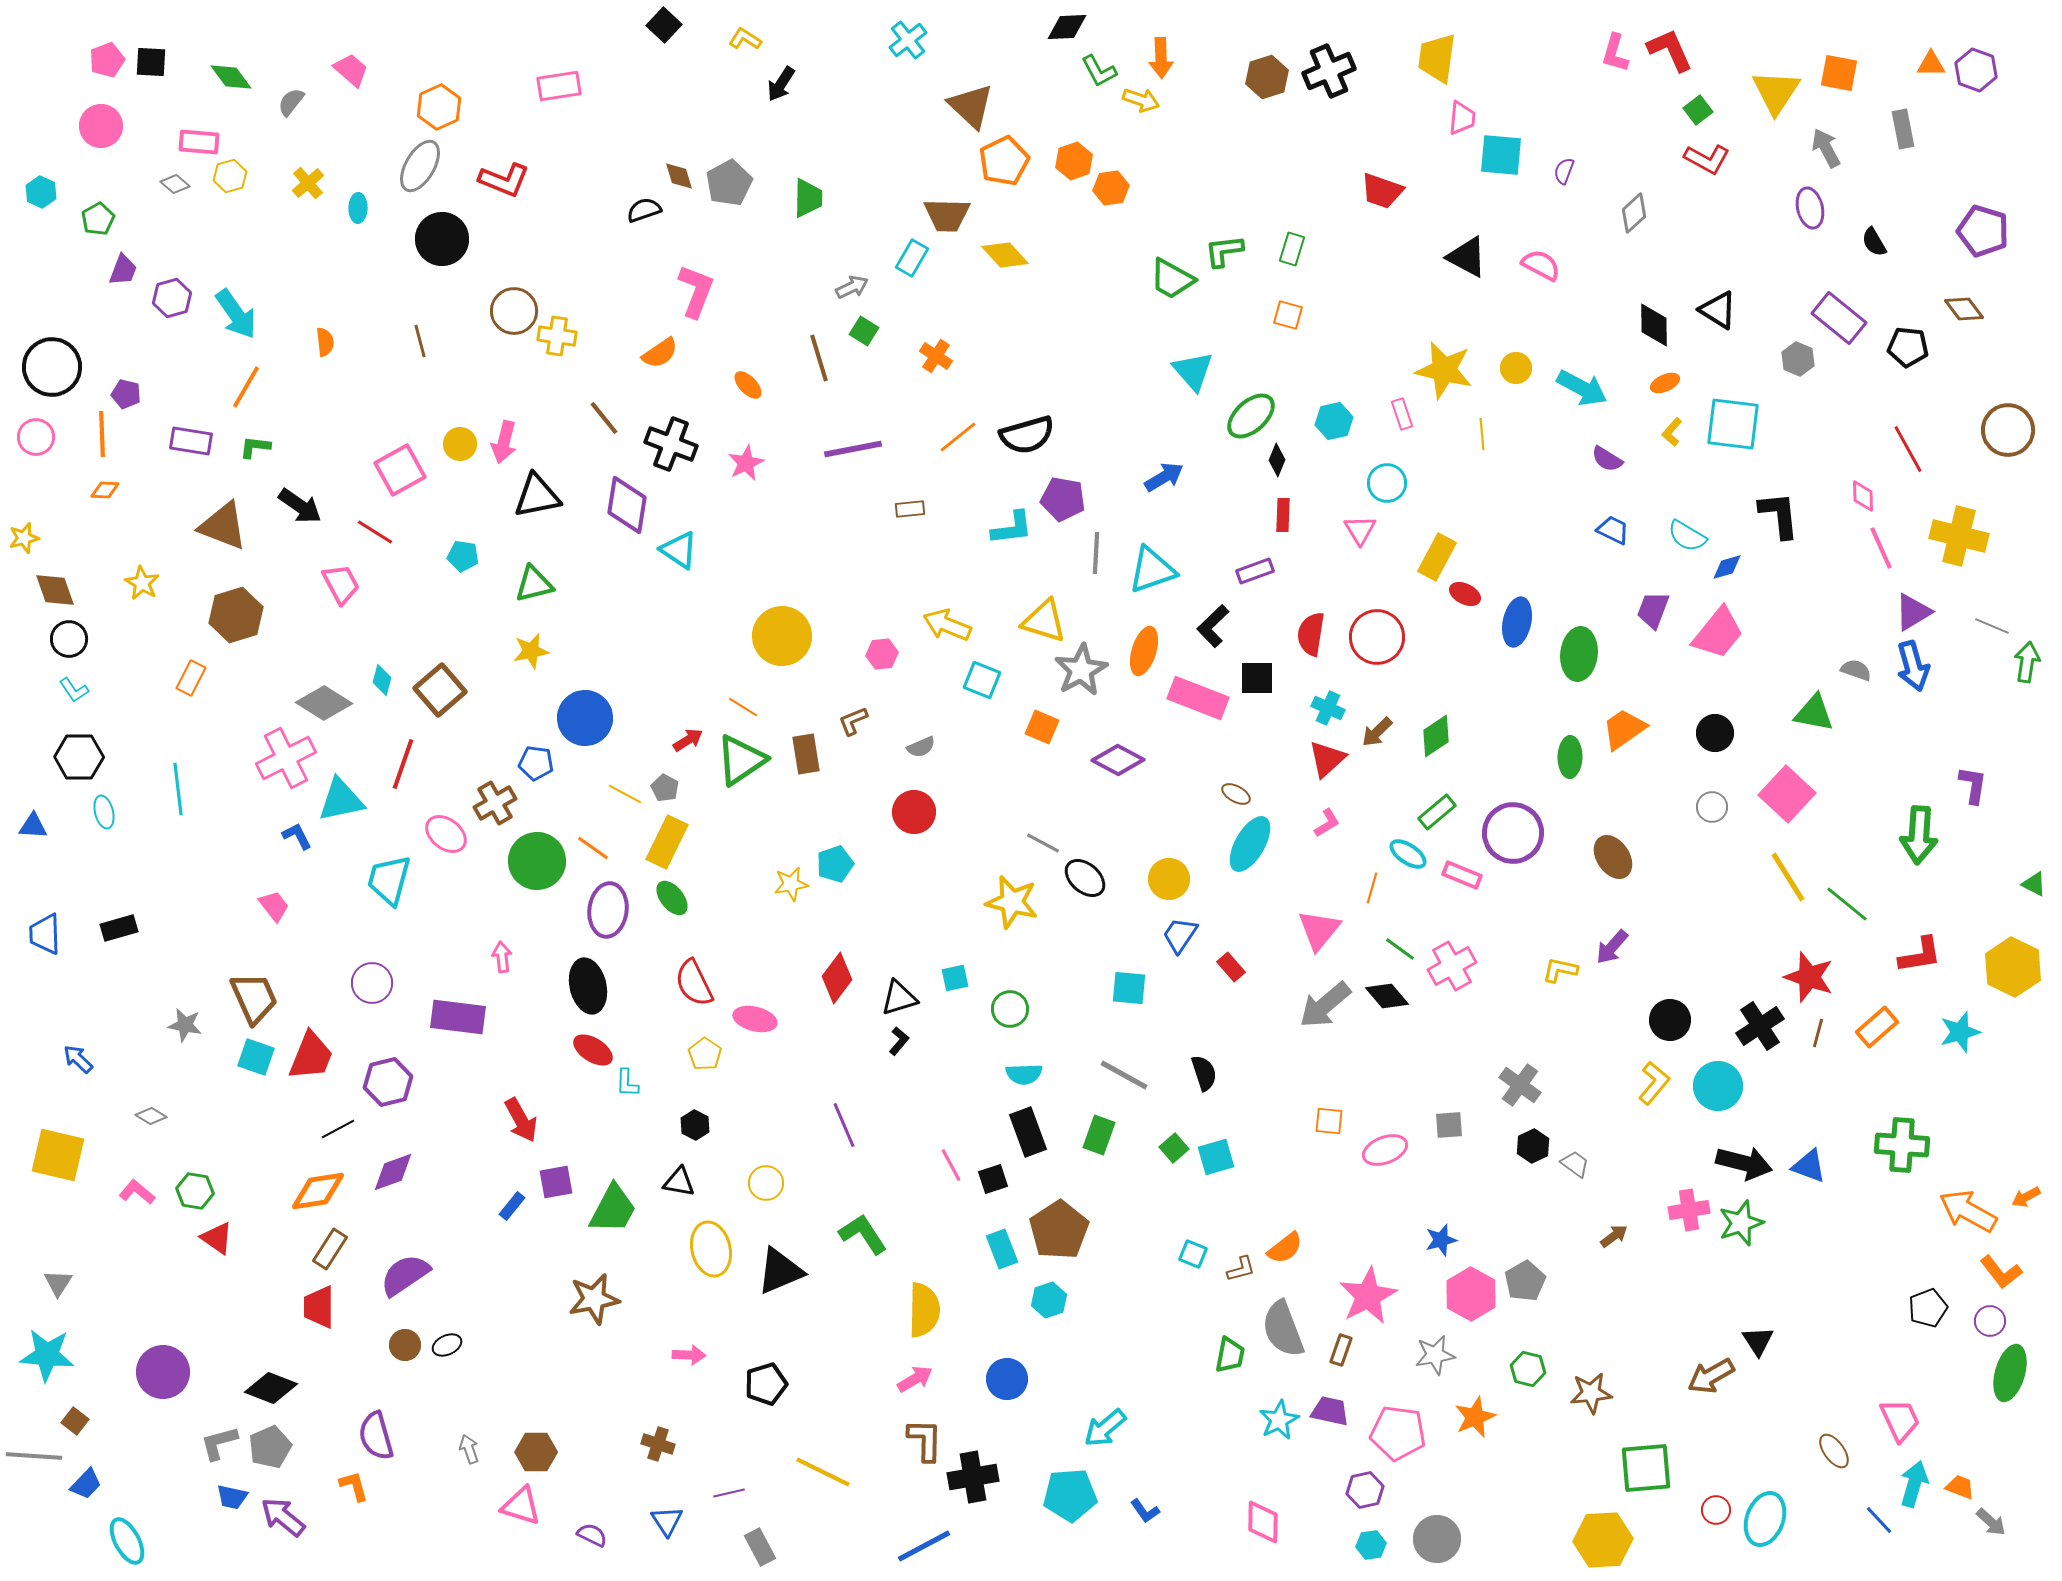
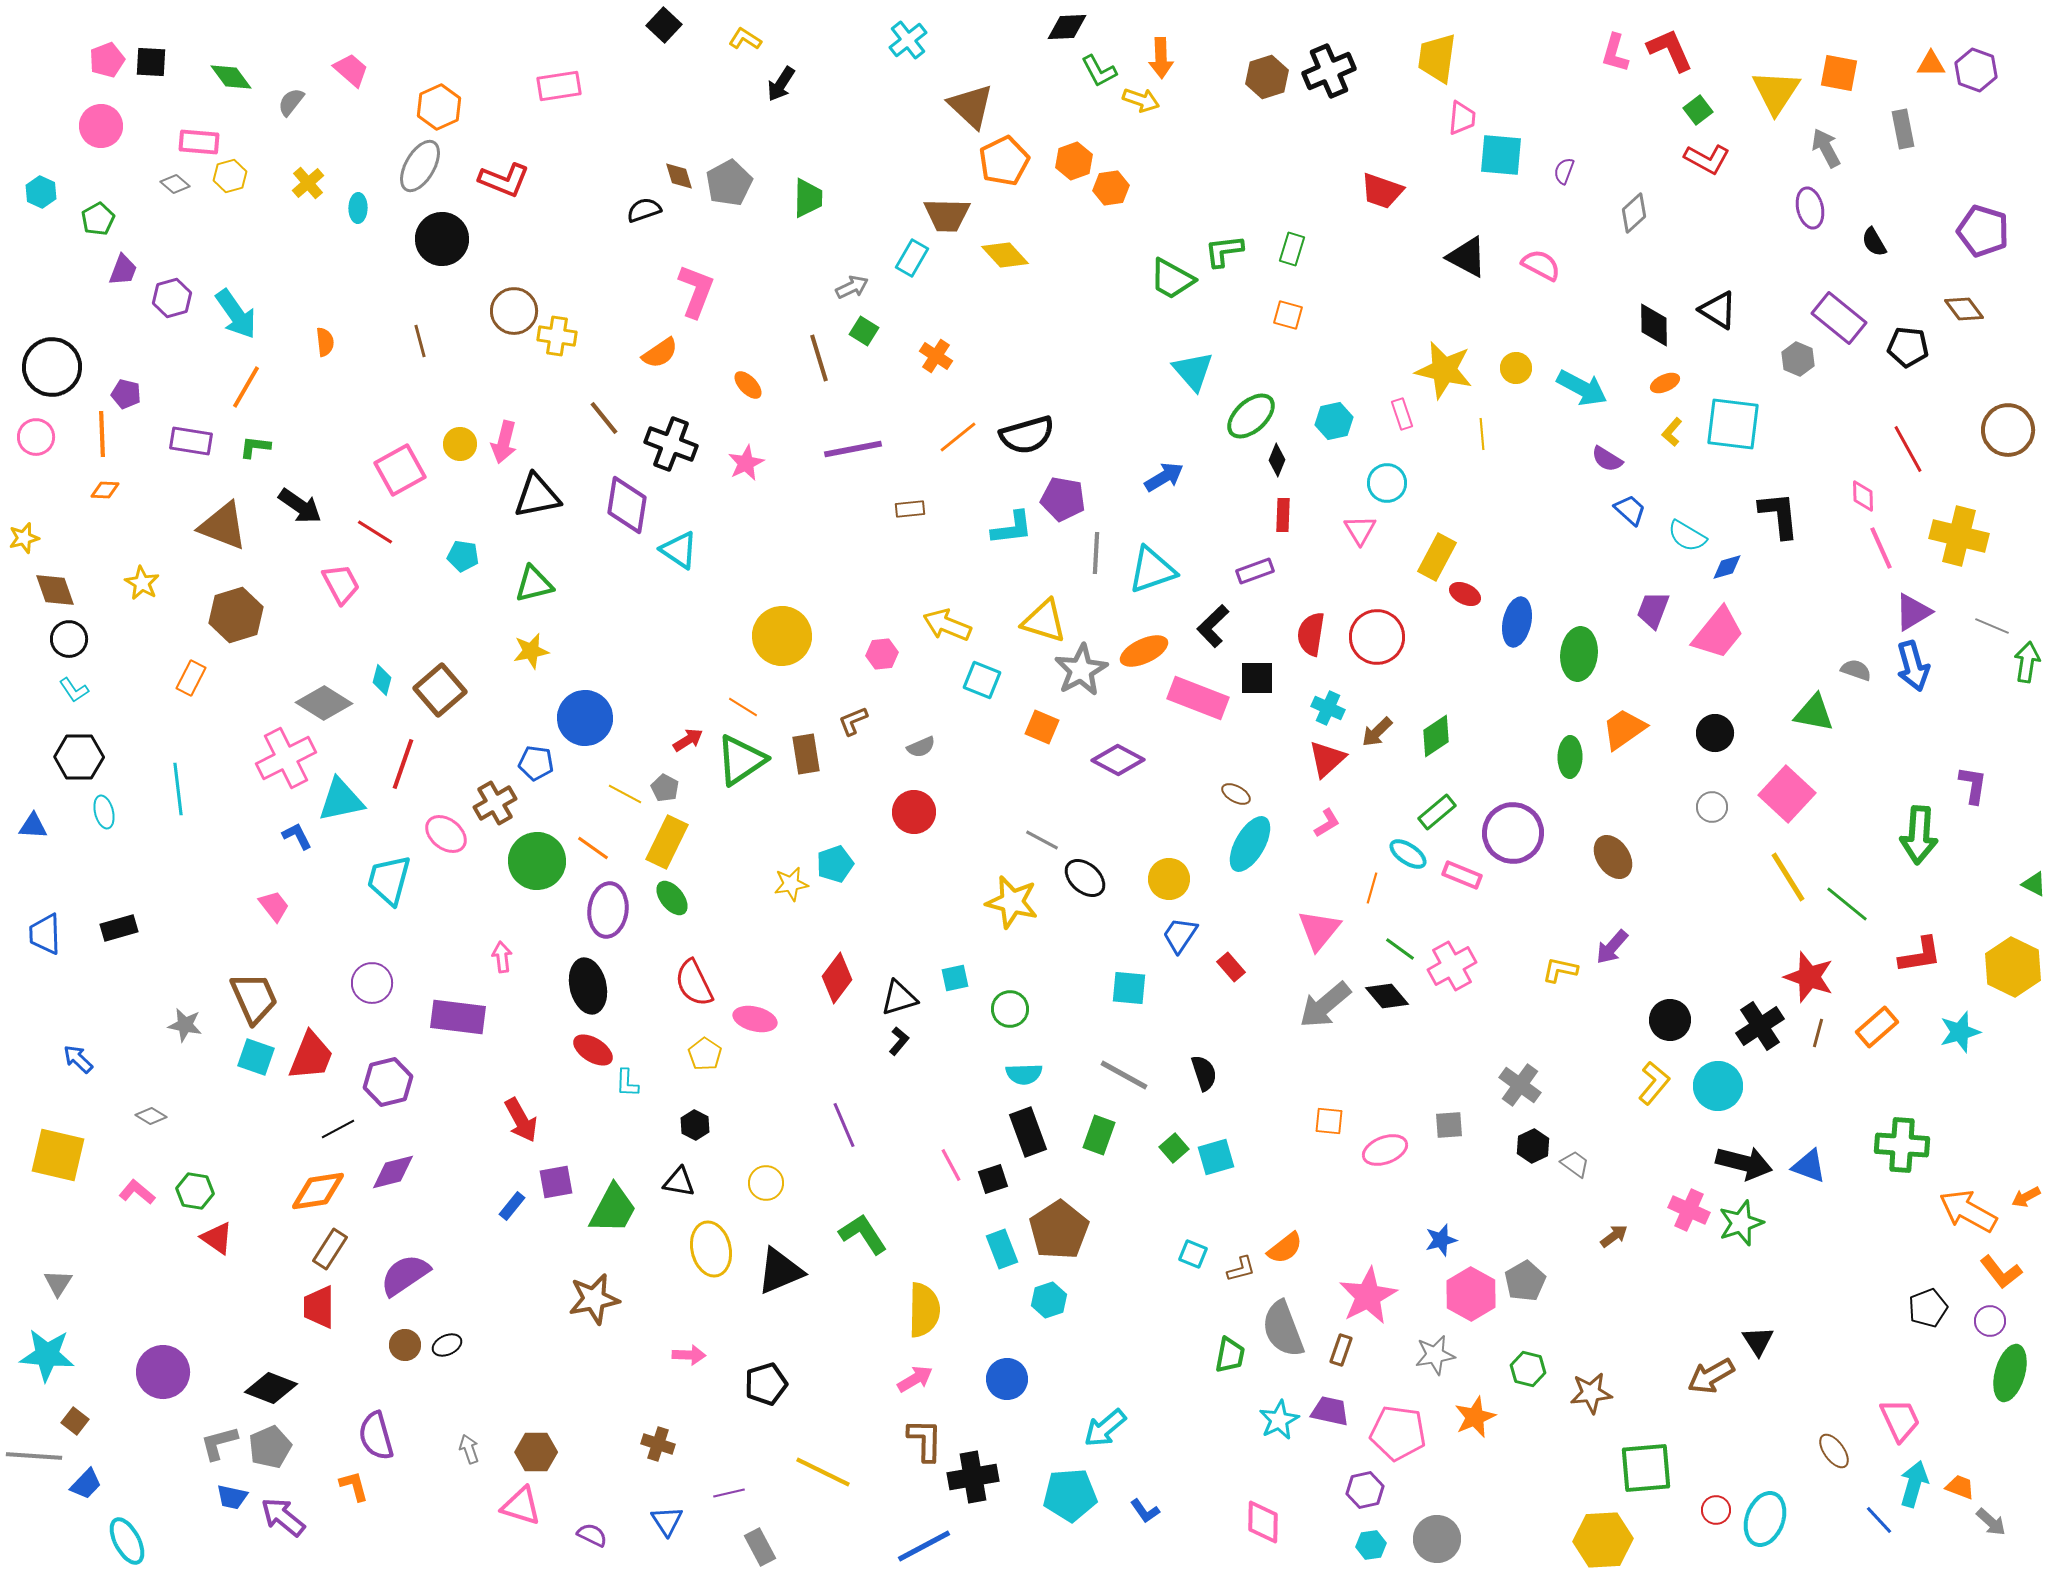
blue trapezoid at (1613, 530): moved 17 px right, 20 px up; rotated 16 degrees clockwise
orange ellipse at (1144, 651): rotated 48 degrees clockwise
gray line at (1043, 843): moved 1 px left, 3 px up
purple diamond at (393, 1172): rotated 6 degrees clockwise
pink cross at (1689, 1210): rotated 33 degrees clockwise
